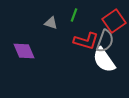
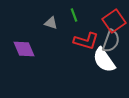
green line: rotated 40 degrees counterclockwise
gray semicircle: moved 6 px right
purple diamond: moved 2 px up
